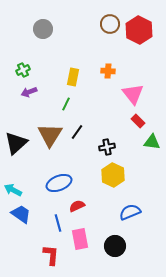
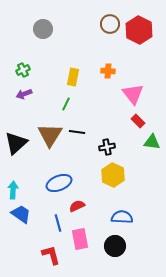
purple arrow: moved 5 px left, 2 px down
black line: rotated 63 degrees clockwise
cyan arrow: rotated 66 degrees clockwise
blue semicircle: moved 8 px left, 5 px down; rotated 25 degrees clockwise
red L-shape: rotated 20 degrees counterclockwise
